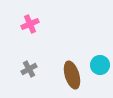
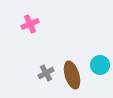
gray cross: moved 17 px right, 4 px down
